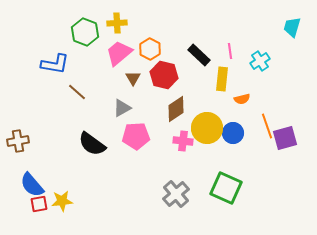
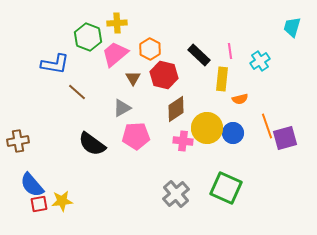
green hexagon: moved 3 px right, 5 px down
pink trapezoid: moved 4 px left, 1 px down
orange semicircle: moved 2 px left
